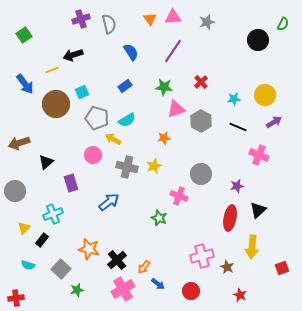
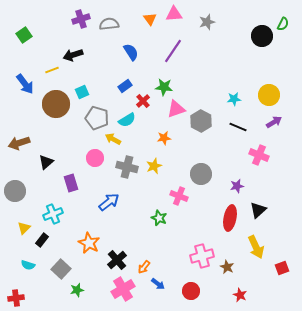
pink triangle at (173, 17): moved 1 px right, 3 px up
gray semicircle at (109, 24): rotated 84 degrees counterclockwise
black circle at (258, 40): moved 4 px right, 4 px up
red cross at (201, 82): moved 58 px left, 19 px down
yellow circle at (265, 95): moved 4 px right
pink circle at (93, 155): moved 2 px right, 3 px down
yellow arrow at (252, 247): moved 4 px right; rotated 30 degrees counterclockwise
orange star at (89, 249): moved 6 px up; rotated 15 degrees clockwise
